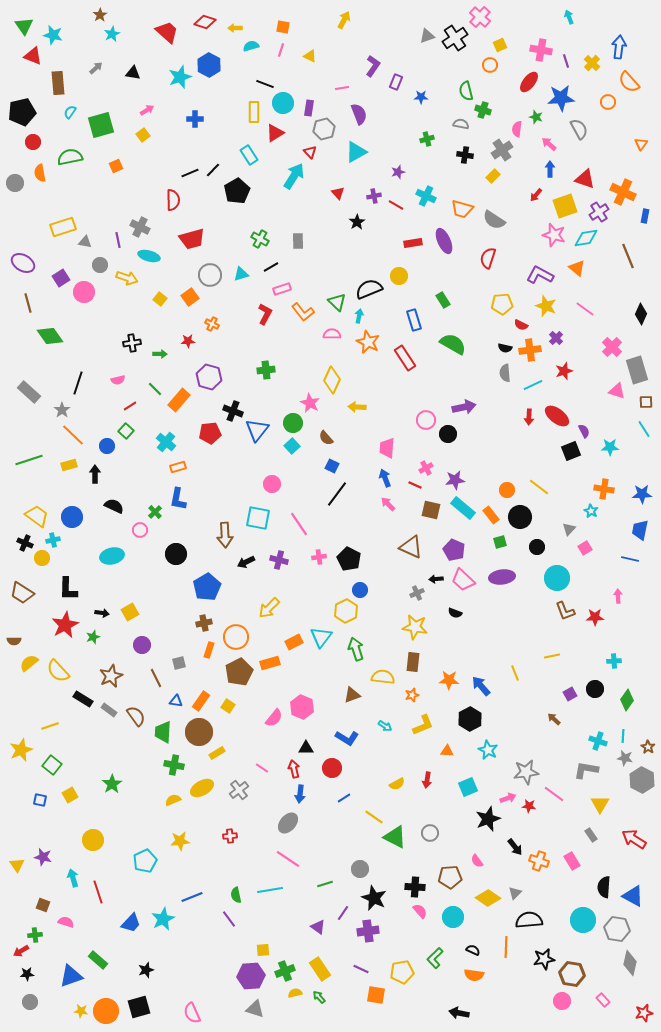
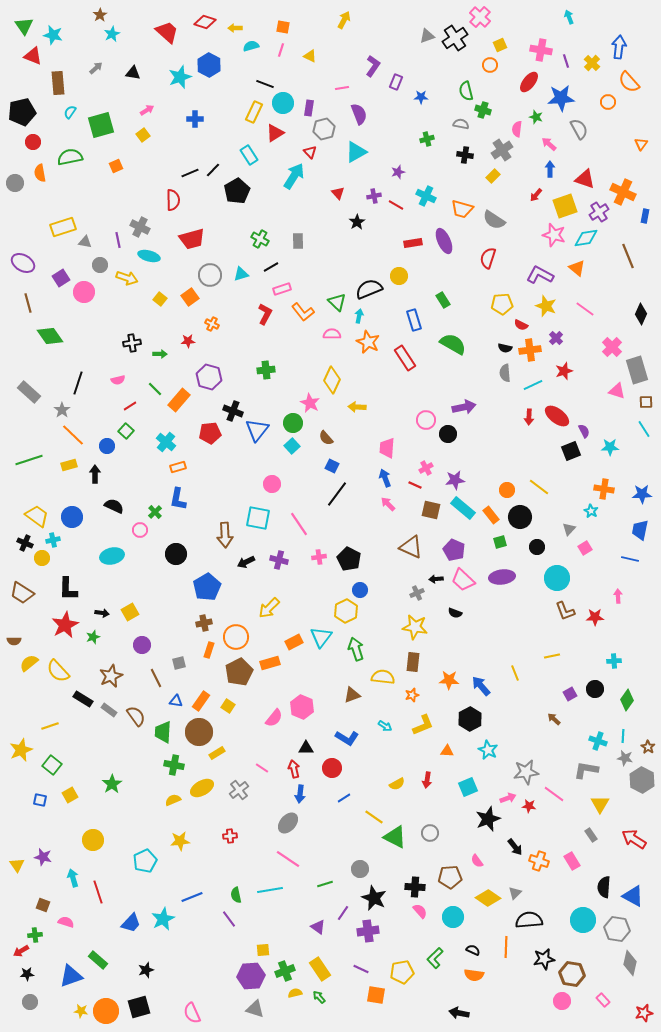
yellow rectangle at (254, 112): rotated 25 degrees clockwise
